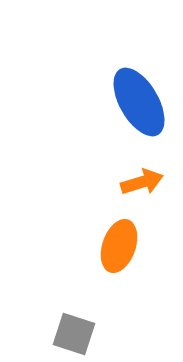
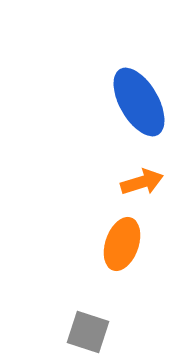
orange ellipse: moved 3 px right, 2 px up
gray square: moved 14 px right, 2 px up
